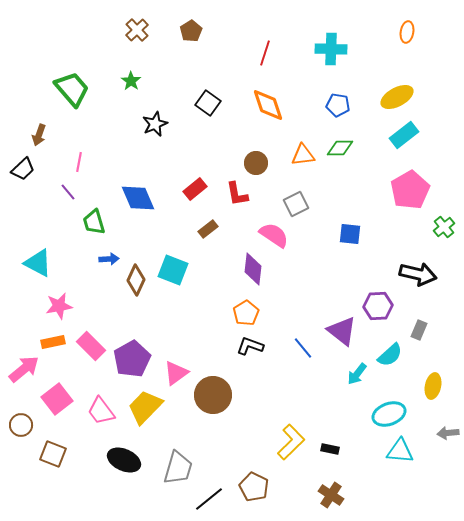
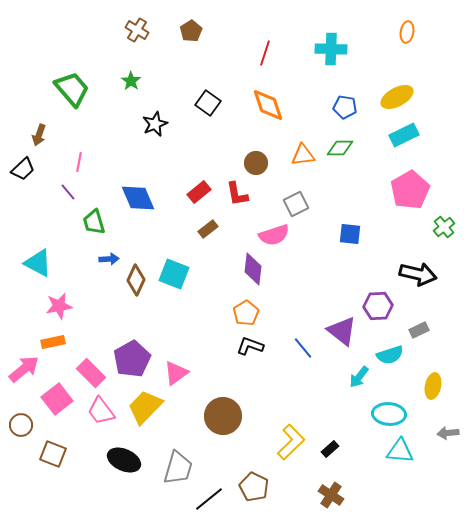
brown cross at (137, 30): rotated 15 degrees counterclockwise
blue pentagon at (338, 105): moved 7 px right, 2 px down
cyan rectangle at (404, 135): rotated 12 degrees clockwise
red rectangle at (195, 189): moved 4 px right, 3 px down
pink semicircle at (274, 235): rotated 128 degrees clockwise
cyan square at (173, 270): moved 1 px right, 4 px down
gray rectangle at (419, 330): rotated 42 degrees clockwise
pink rectangle at (91, 346): moved 27 px down
cyan semicircle at (390, 355): rotated 24 degrees clockwise
cyan arrow at (357, 374): moved 2 px right, 3 px down
brown circle at (213, 395): moved 10 px right, 21 px down
cyan ellipse at (389, 414): rotated 24 degrees clockwise
black rectangle at (330, 449): rotated 54 degrees counterclockwise
